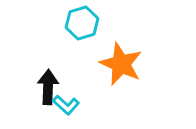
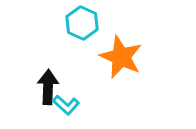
cyan hexagon: rotated 20 degrees counterclockwise
orange star: moved 7 px up
